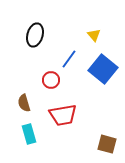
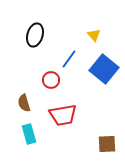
blue square: moved 1 px right
brown square: rotated 18 degrees counterclockwise
